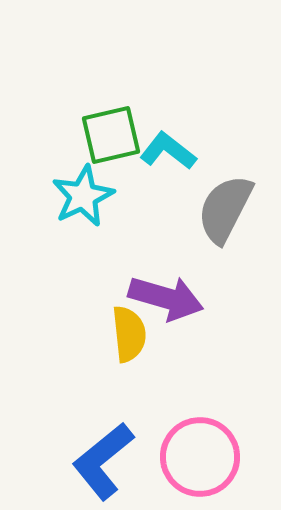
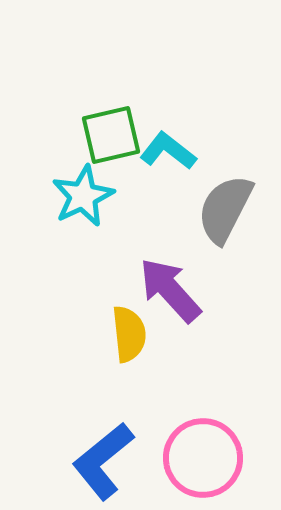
purple arrow: moved 4 px right, 8 px up; rotated 148 degrees counterclockwise
pink circle: moved 3 px right, 1 px down
